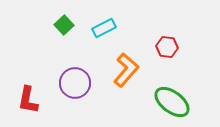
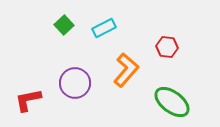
red L-shape: rotated 68 degrees clockwise
